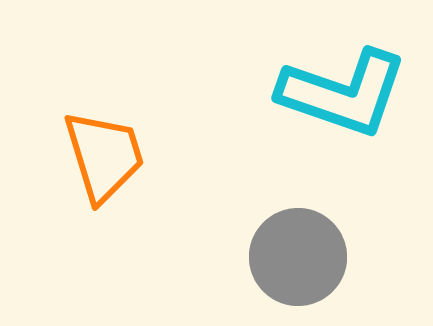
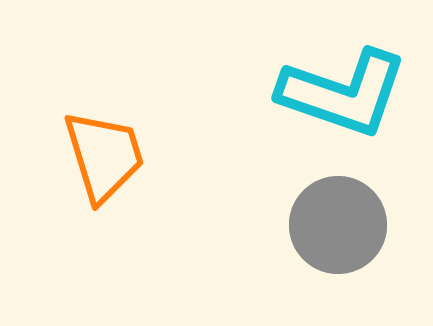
gray circle: moved 40 px right, 32 px up
